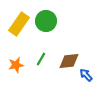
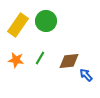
yellow rectangle: moved 1 px left, 1 px down
green line: moved 1 px left, 1 px up
orange star: moved 5 px up; rotated 21 degrees clockwise
